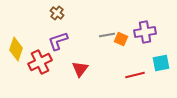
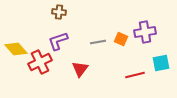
brown cross: moved 2 px right, 1 px up; rotated 32 degrees counterclockwise
gray line: moved 9 px left, 7 px down
yellow diamond: rotated 60 degrees counterclockwise
